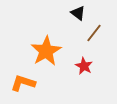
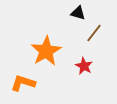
black triangle: rotated 21 degrees counterclockwise
